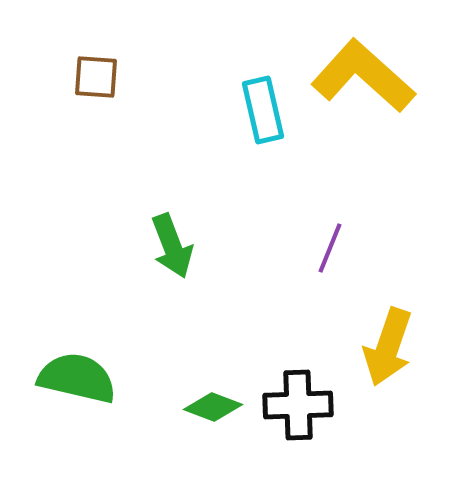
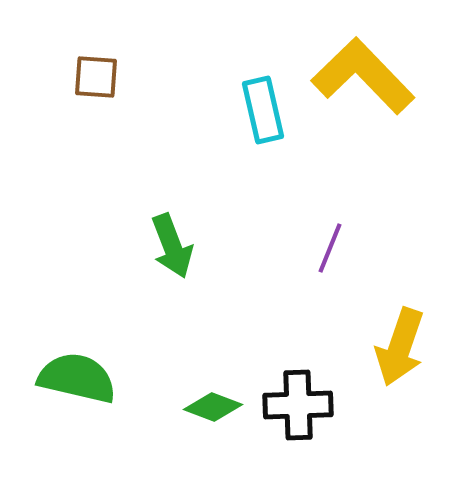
yellow L-shape: rotated 4 degrees clockwise
yellow arrow: moved 12 px right
